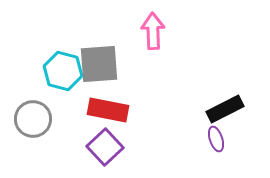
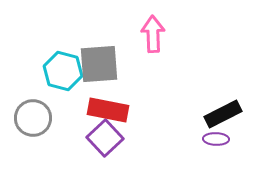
pink arrow: moved 3 px down
black rectangle: moved 2 px left, 5 px down
gray circle: moved 1 px up
purple ellipse: rotated 70 degrees counterclockwise
purple square: moved 9 px up
